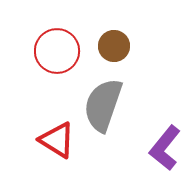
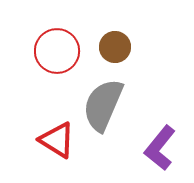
brown circle: moved 1 px right, 1 px down
gray semicircle: rotated 4 degrees clockwise
purple L-shape: moved 5 px left
